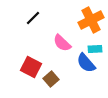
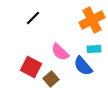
orange cross: moved 1 px right
pink semicircle: moved 2 px left, 9 px down
cyan rectangle: moved 1 px left
blue semicircle: moved 3 px left, 3 px down
